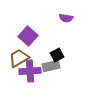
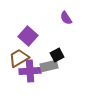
purple semicircle: rotated 48 degrees clockwise
gray rectangle: moved 2 px left
